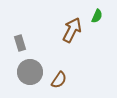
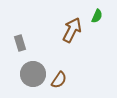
gray circle: moved 3 px right, 2 px down
